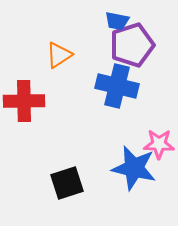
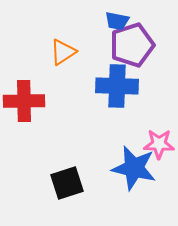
orange triangle: moved 4 px right, 3 px up
blue cross: rotated 12 degrees counterclockwise
